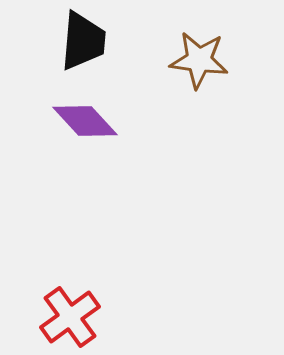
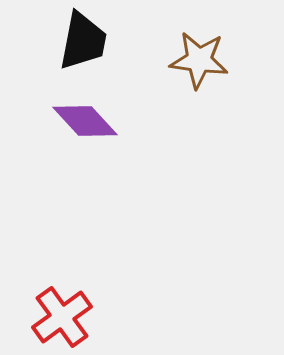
black trapezoid: rotated 6 degrees clockwise
red cross: moved 8 px left
